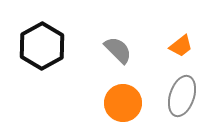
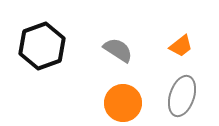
black hexagon: rotated 9 degrees clockwise
gray semicircle: rotated 12 degrees counterclockwise
